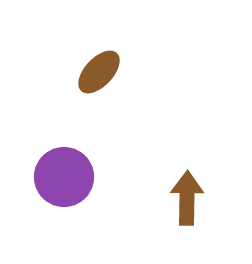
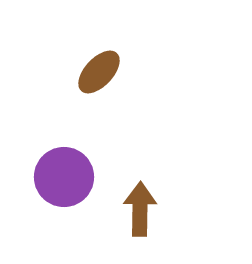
brown arrow: moved 47 px left, 11 px down
